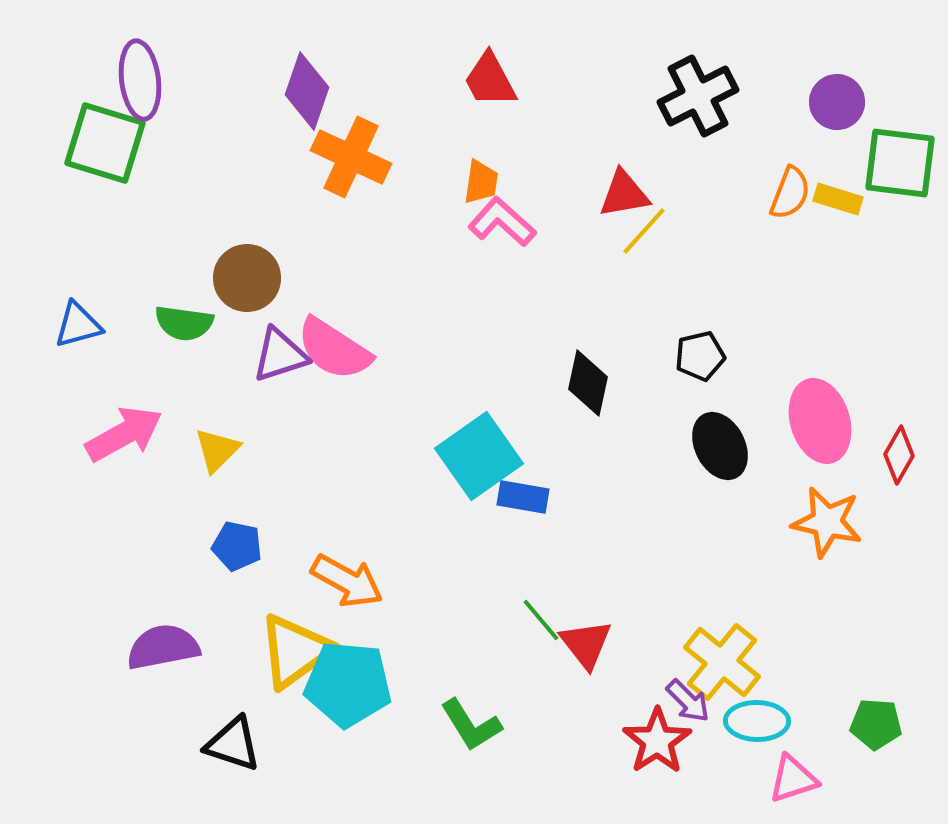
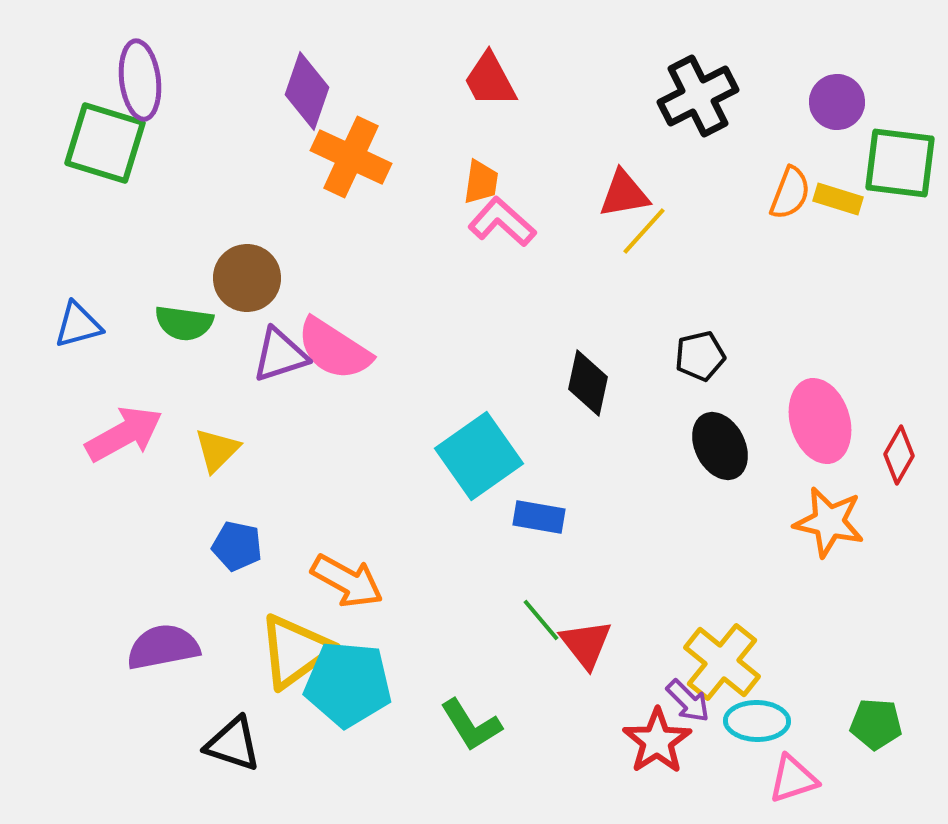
blue rectangle at (523, 497): moved 16 px right, 20 px down
orange star at (827, 522): moved 2 px right
